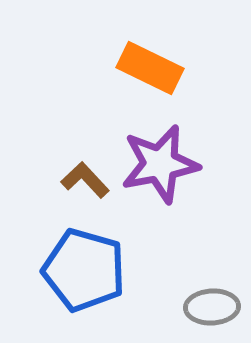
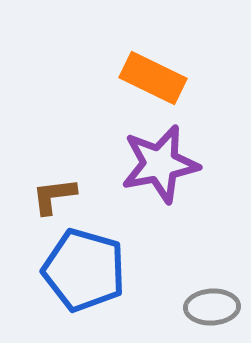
orange rectangle: moved 3 px right, 10 px down
brown L-shape: moved 31 px left, 16 px down; rotated 54 degrees counterclockwise
